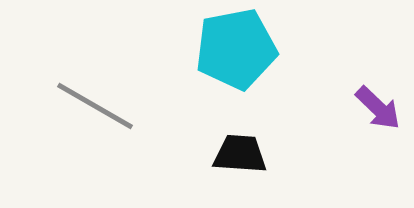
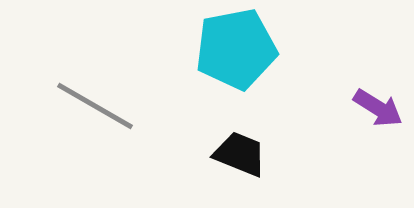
purple arrow: rotated 12 degrees counterclockwise
black trapezoid: rotated 18 degrees clockwise
